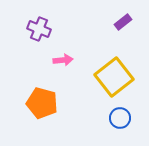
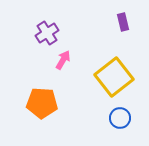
purple rectangle: rotated 66 degrees counterclockwise
purple cross: moved 8 px right, 4 px down; rotated 35 degrees clockwise
pink arrow: rotated 54 degrees counterclockwise
orange pentagon: rotated 12 degrees counterclockwise
